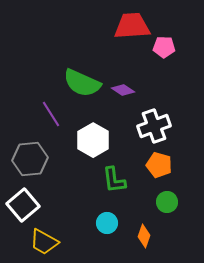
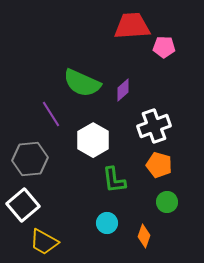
purple diamond: rotated 75 degrees counterclockwise
